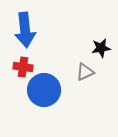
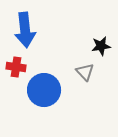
black star: moved 2 px up
red cross: moved 7 px left
gray triangle: rotated 48 degrees counterclockwise
